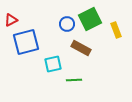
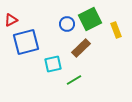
brown rectangle: rotated 72 degrees counterclockwise
green line: rotated 28 degrees counterclockwise
